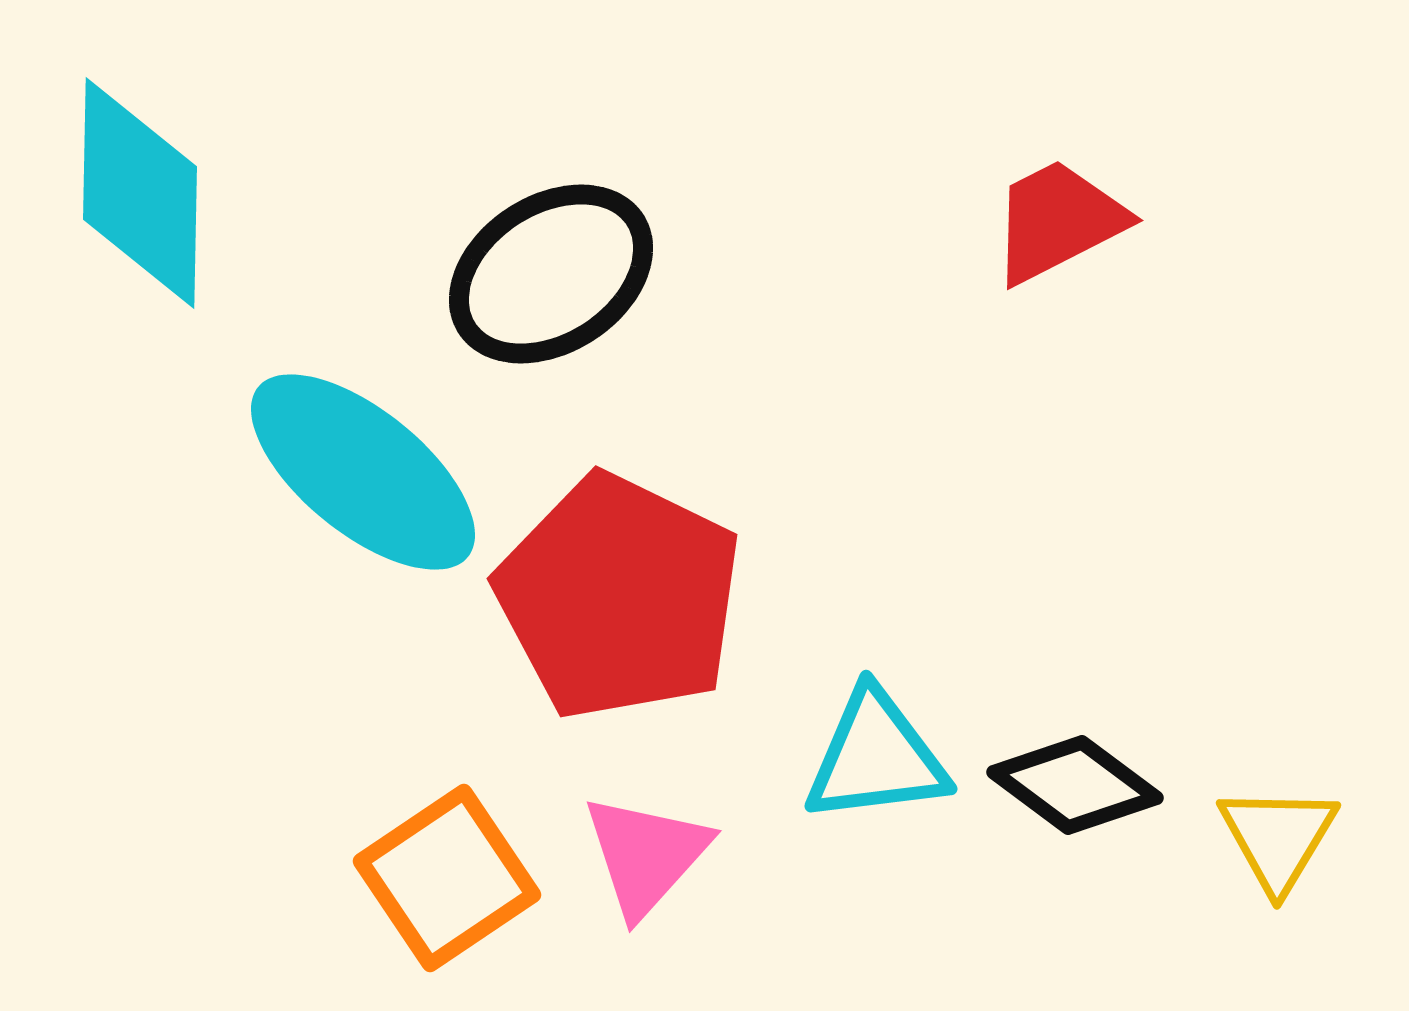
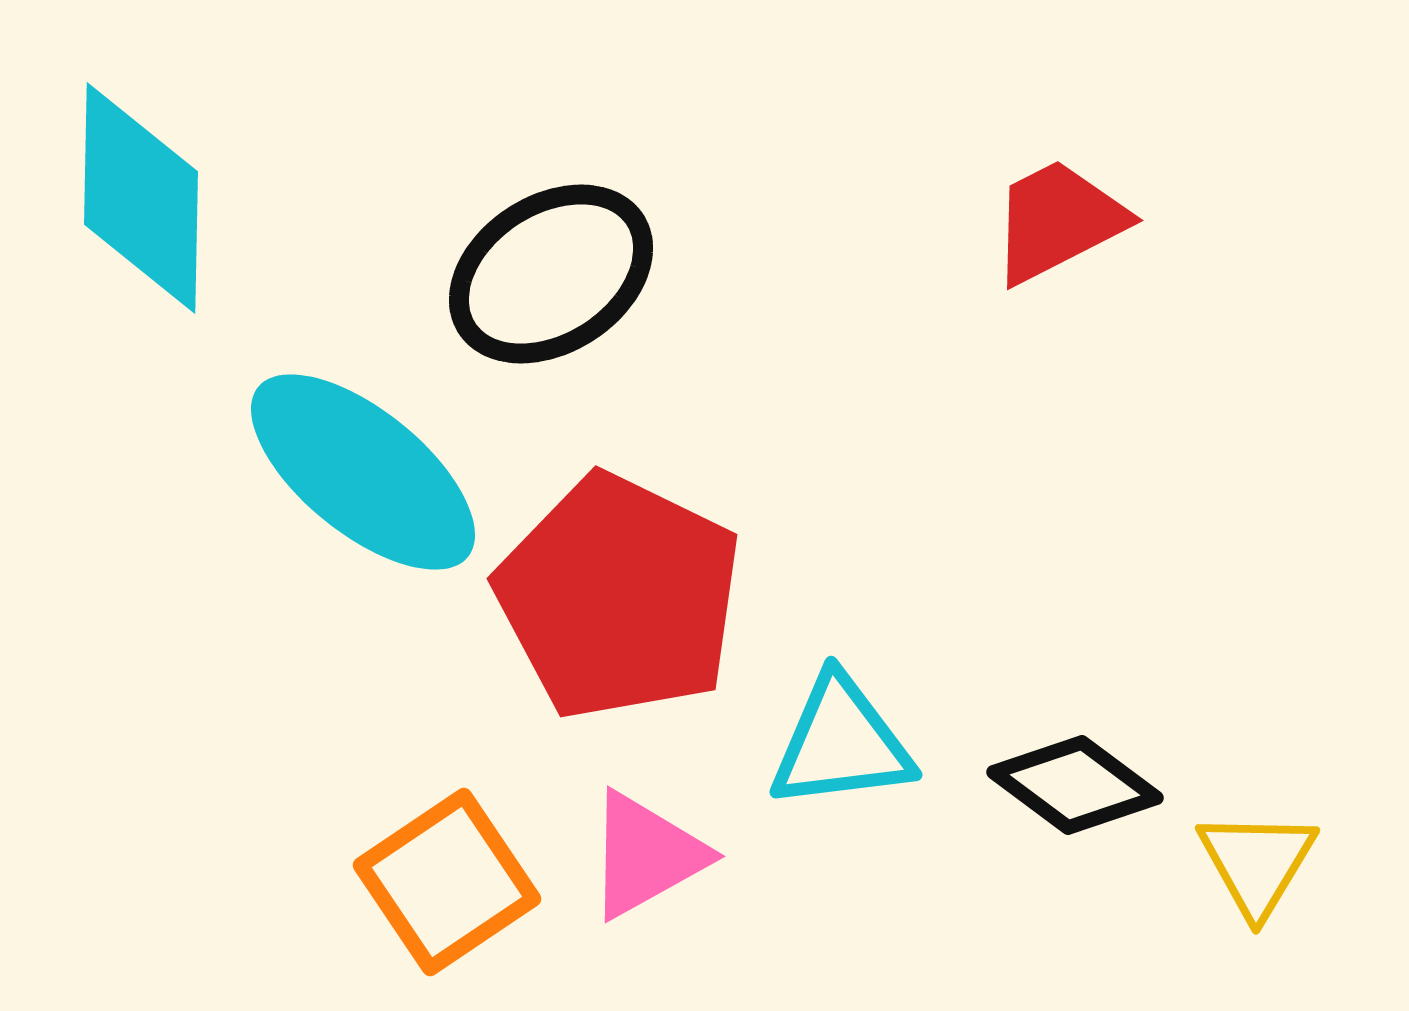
cyan diamond: moved 1 px right, 5 px down
cyan triangle: moved 35 px left, 14 px up
yellow triangle: moved 21 px left, 25 px down
pink triangle: rotated 19 degrees clockwise
orange square: moved 4 px down
